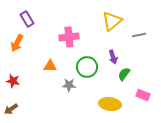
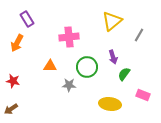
gray line: rotated 48 degrees counterclockwise
